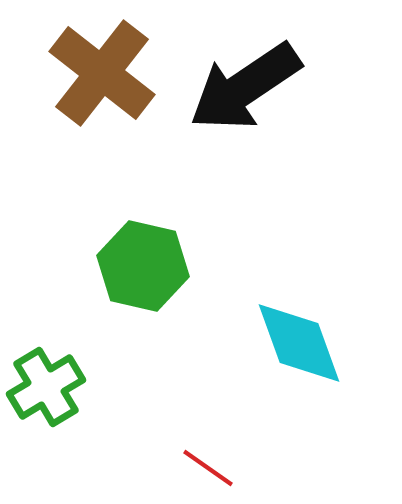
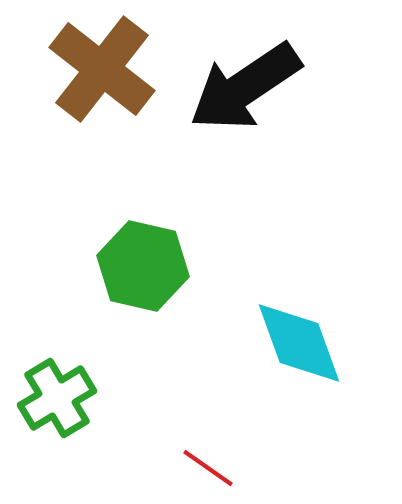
brown cross: moved 4 px up
green cross: moved 11 px right, 11 px down
